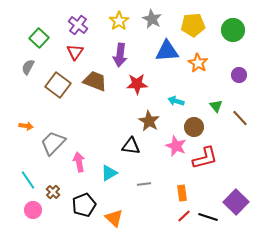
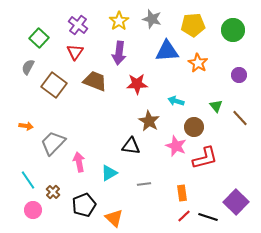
gray star: rotated 12 degrees counterclockwise
purple arrow: moved 1 px left, 2 px up
brown square: moved 4 px left
